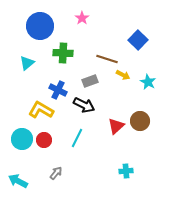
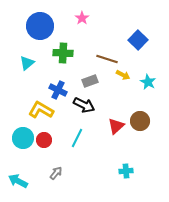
cyan circle: moved 1 px right, 1 px up
